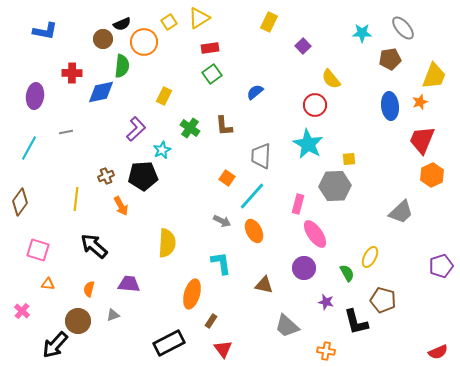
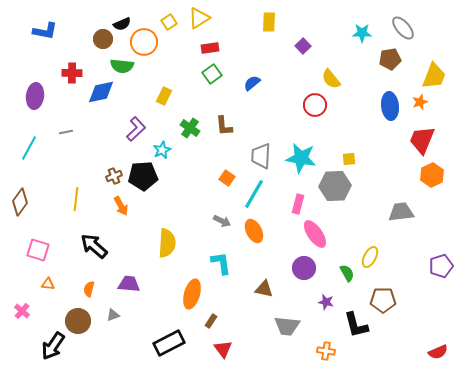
yellow rectangle at (269, 22): rotated 24 degrees counterclockwise
green semicircle at (122, 66): rotated 90 degrees clockwise
blue semicircle at (255, 92): moved 3 px left, 9 px up
cyan star at (308, 144): moved 7 px left, 14 px down; rotated 20 degrees counterclockwise
brown cross at (106, 176): moved 8 px right
cyan line at (252, 196): moved 2 px right, 2 px up; rotated 12 degrees counterclockwise
gray trapezoid at (401, 212): rotated 144 degrees counterclockwise
brown triangle at (264, 285): moved 4 px down
brown pentagon at (383, 300): rotated 15 degrees counterclockwise
black L-shape at (356, 322): moved 3 px down
gray trapezoid at (287, 326): rotated 36 degrees counterclockwise
black arrow at (55, 345): moved 2 px left, 1 px down; rotated 8 degrees counterclockwise
